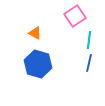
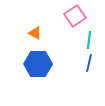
blue hexagon: rotated 16 degrees counterclockwise
